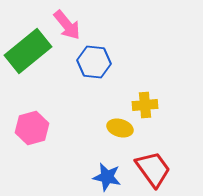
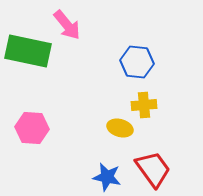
green rectangle: rotated 51 degrees clockwise
blue hexagon: moved 43 px right
yellow cross: moved 1 px left
pink hexagon: rotated 20 degrees clockwise
